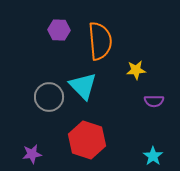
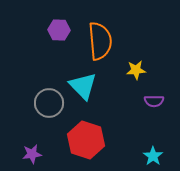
gray circle: moved 6 px down
red hexagon: moved 1 px left
